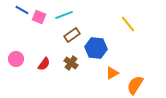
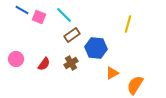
cyan line: rotated 66 degrees clockwise
yellow line: rotated 54 degrees clockwise
brown cross: rotated 24 degrees clockwise
